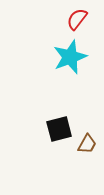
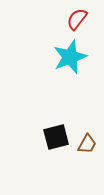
black square: moved 3 px left, 8 px down
